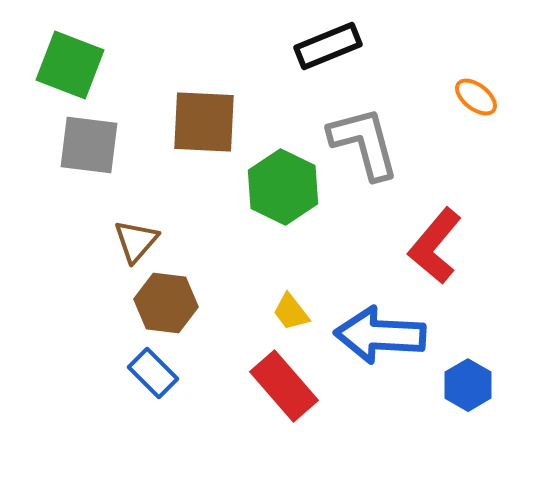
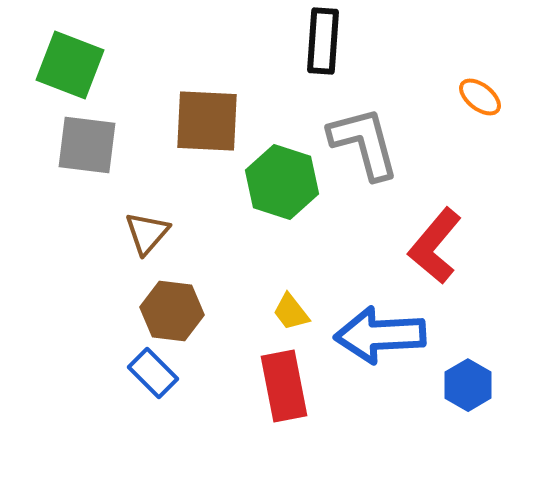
black rectangle: moved 5 px left, 5 px up; rotated 64 degrees counterclockwise
orange ellipse: moved 4 px right
brown square: moved 3 px right, 1 px up
gray square: moved 2 px left
green hexagon: moved 1 px left, 5 px up; rotated 8 degrees counterclockwise
brown triangle: moved 11 px right, 8 px up
brown hexagon: moved 6 px right, 8 px down
blue arrow: rotated 6 degrees counterclockwise
red rectangle: rotated 30 degrees clockwise
